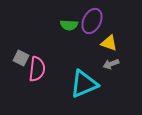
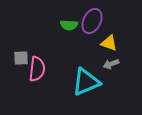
gray square: rotated 28 degrees counterclockwise
cyan triangle: moved 2 px right, 2 px up
